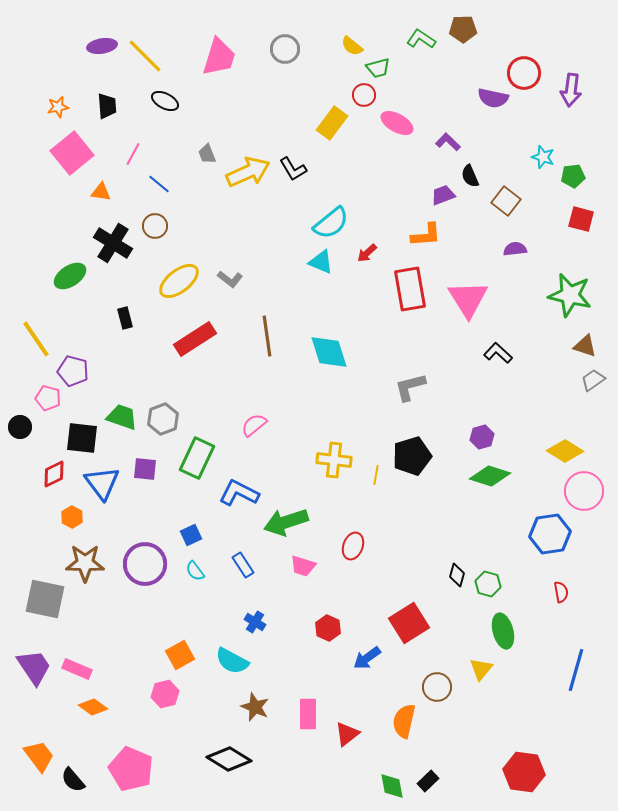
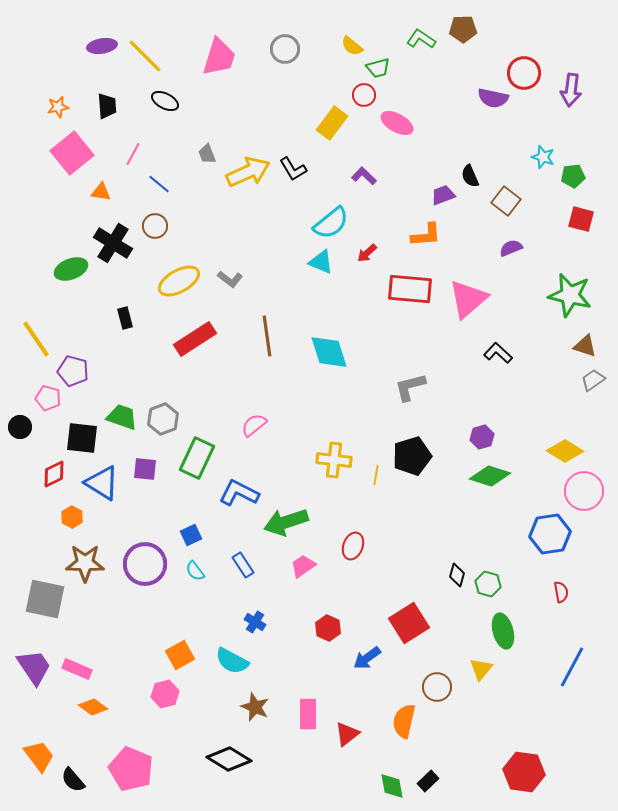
purple L-shape at (448, 142): moved 84 px left, 34 px down
purple semicircle at (515, 249): moved 4 px left, 1 px up; rotated 15 degrees counterclockwise
green ellipse at (70, 276): moved 1 px right, 7 px up; rotated 12 degrees clockwise
yellow ellipse at (179, 281): rotated 9 degrees clockwise
red rectangle at (410, 289): rotated 75 degrees counterclockwise
pink triangle at (468, 299): rotated 21 degrees clockwise
blue triangle at (102, 483): rotated 21 degrees counterclockwise
pink trapezoid at (303, 566): rotated 128 degrees clockwise
blue line at (576, 670): moved 4 px left, 3 px up; rotated 12 degrees clockwise
